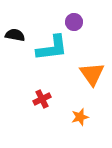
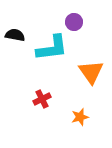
orange triangle: moved 1 px left, 2 px up
